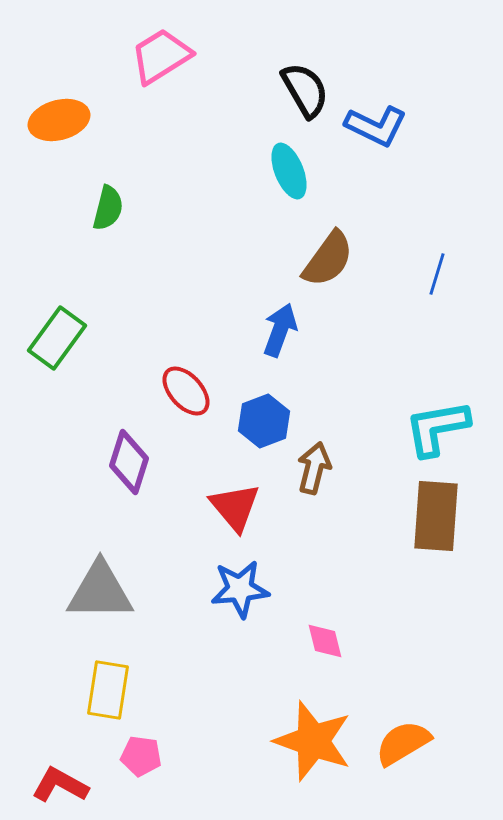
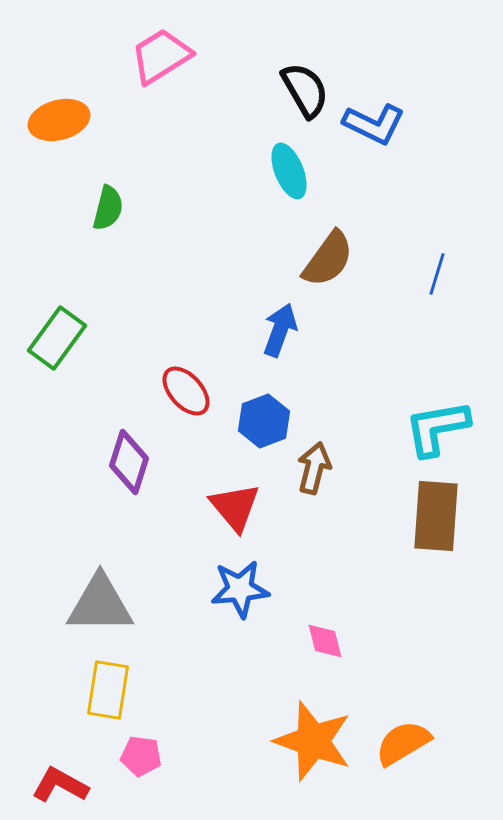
blue L-shape: moved 2 px left, 2 px up
gray triangle: moved 13 px down
